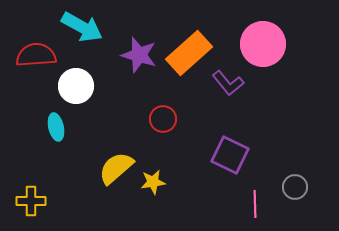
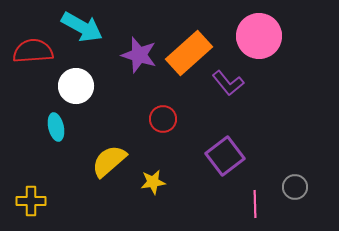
pink circle: moved 4 px left, 8 px up
red semicircle: moved 3 px left, 4 px up
purple square: moved 5 px left, 1 px down; rotated 27 degrees clockwise
yellow semicircle: moved 7 px left, 7 px up
